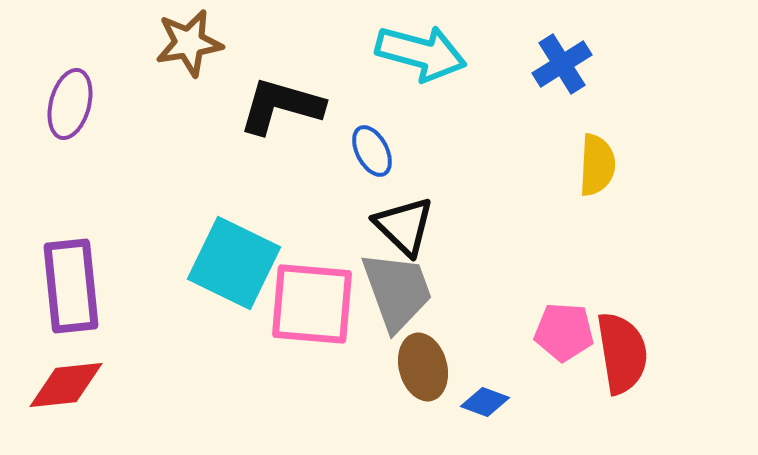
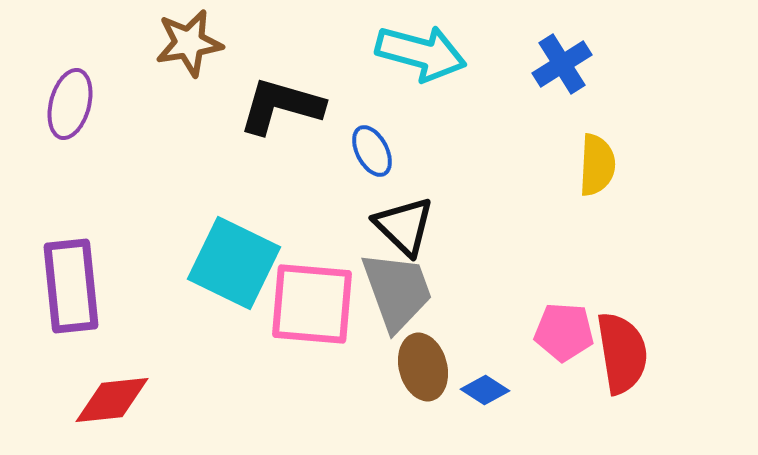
red diamond: moved 46 px right, 15 px down
blue diamond: moved 12 px up; rotated 12 degrees clockwise
